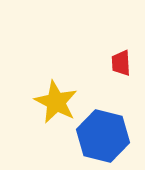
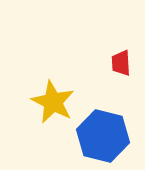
yellow star: moved 3 px left
